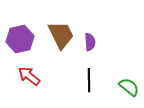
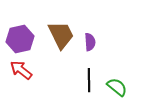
red arrow: moved 8 px left, 6 px up
green semicircle: moved 12 px left
